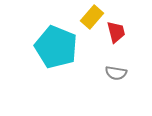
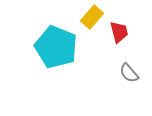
red trapezoid: moved 3 px right
gray semicircle: moved 13 px right; rotated 40 degrees clockwise
